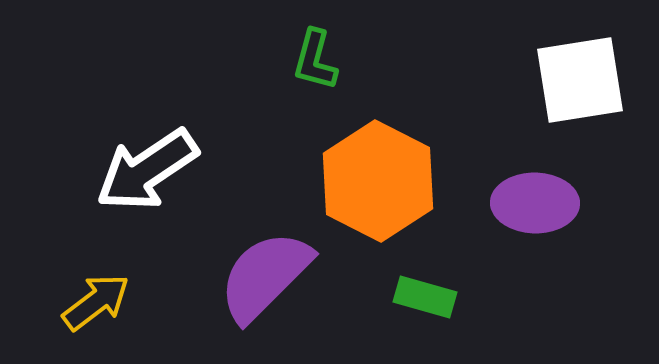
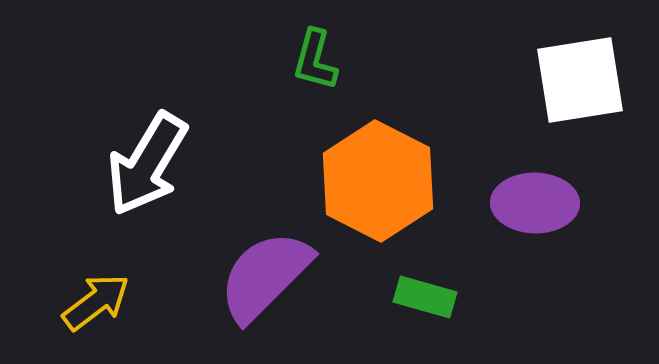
white arrow: moved 6 px up; rotated 25 degrees counterclockwise
